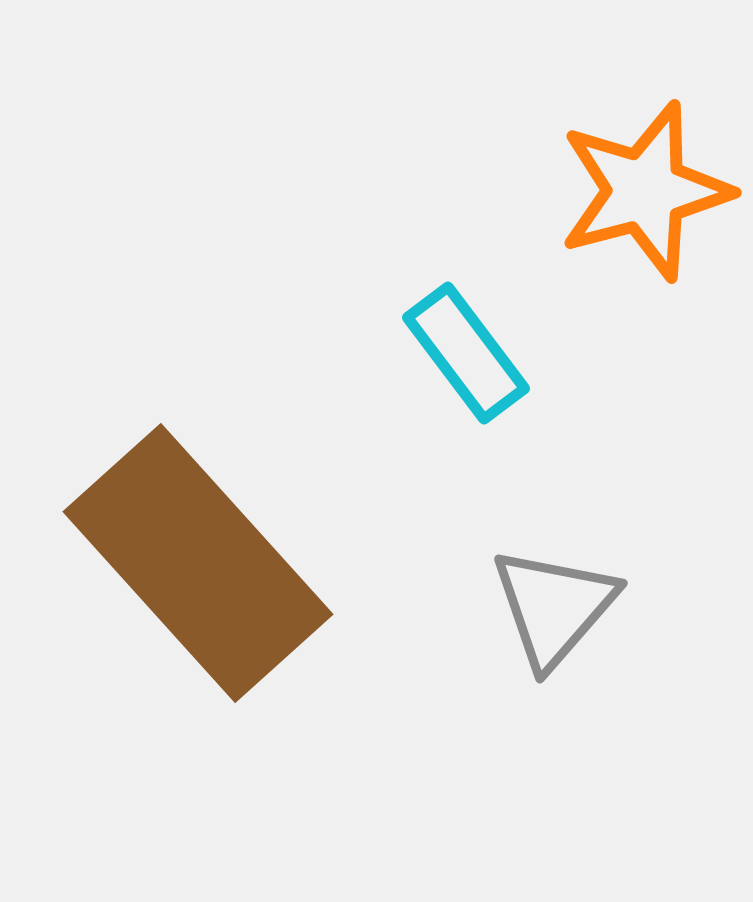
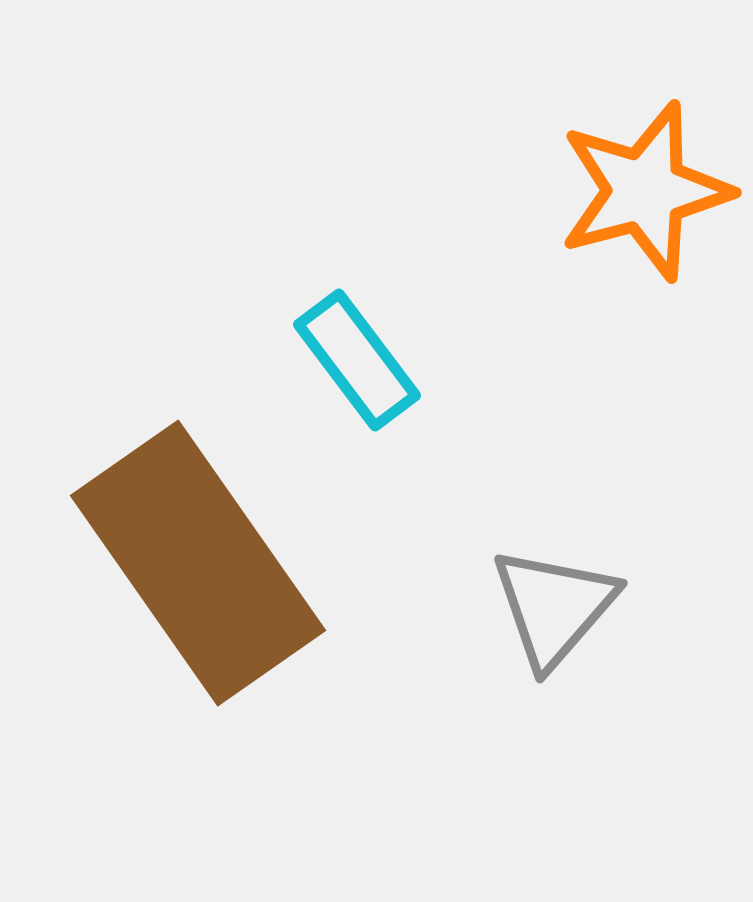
cyan rectangle: moved 109 px left, 7 px down
brown rectangle: rotated 7 degrees clockwise
